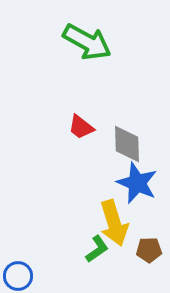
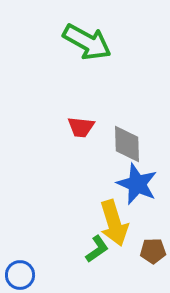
red trapezoid: rotated 32 degrees counterclockwise
blue star: moved 1 px down
brown pentagon: moved 4 px right, 1 px down
blue circle: moved 2 px right, 1 px up
